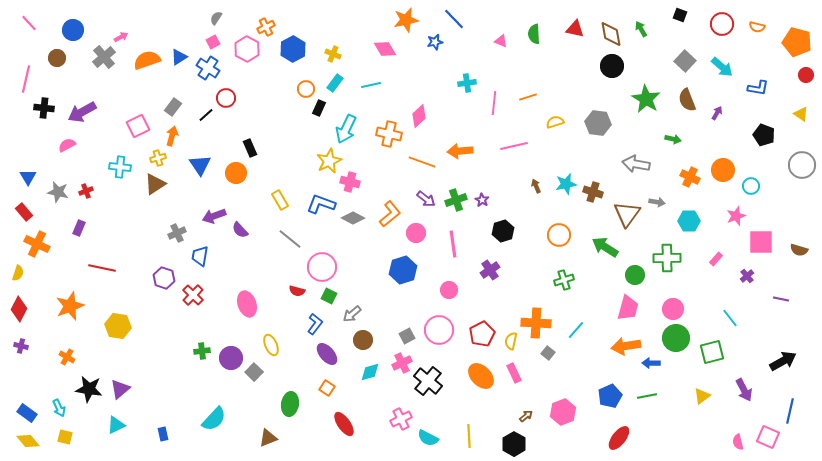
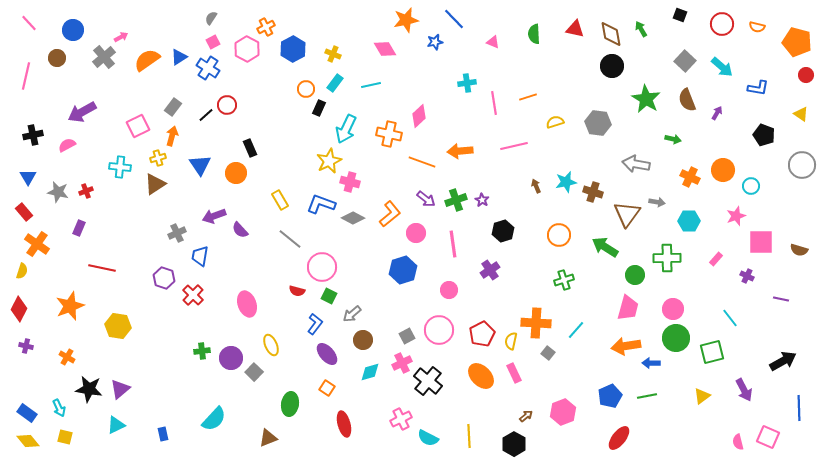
gray semicircle at (216, 18): moved 5 px left
pink triangle at (501, 41): moved 8 px left, 1 px down
orange semicircle at (147, 60): rotated 16 degrees counterclockwise
pink line at (26, 79): moved 3 px up
red circle at (226, 98): moved 1 px right, 7 px down
pink line at (494, 103): rotated 15 degrees counterclockwise
black cross at (44, 108): moved 11 px left, 27 px down; rotated 18 degrees counterclockwise
cyan star at (566, 184): moved 2 px up
orange cross at (37, 244): rotated 10 degrees clockwise
yellow semicircle at (18, 273): moved 4 px right, 2 px up
purple cross at (747, 276): rotated 24 degrees counterclockwise
purple cross at (21, 346): moved 5 px right
blue line at (790, 411): moved 9 px right, 3 px up; rotated 15 degrees counterclockwise
red ellipse at (344, 424): rotated 20 degrees clockwise
